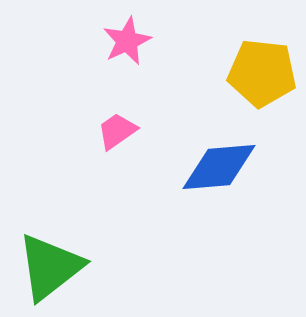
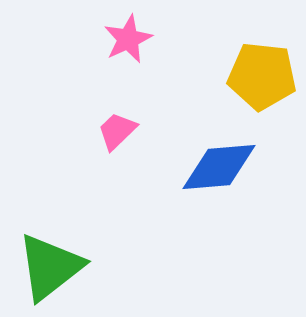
pink star: moved 1 px right, 2 px up
yellow pentagon: moved 3 px down
pink trapezoid: rotated 9 degrees counterclockwise
